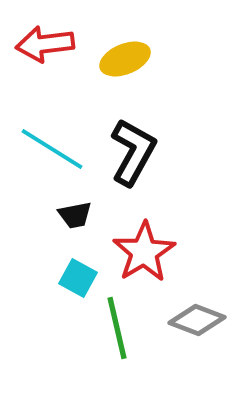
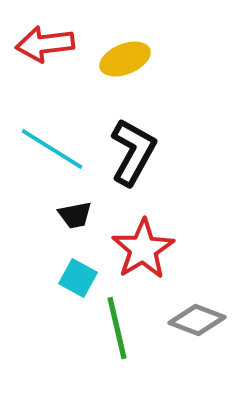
red star: moved 1 px left, 3 px up
